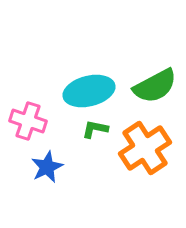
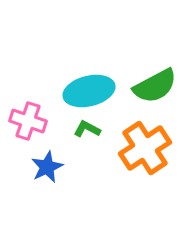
green L-shape: moved 8 px left; rotated 16 degrees clockwise
